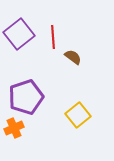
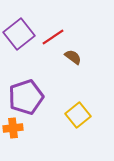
red line: rotated 60 degrees clockwise
orange cross: moved 1 px left; rotated 18 degrees clockwise
